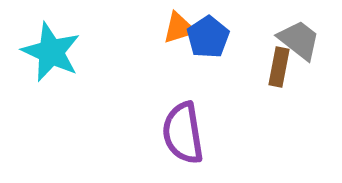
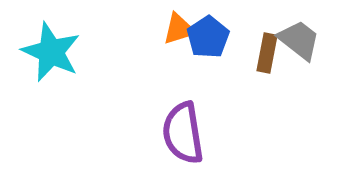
orange triangle: moved 1 px down
brown rectangle: moved 12 px left, 14 px up
